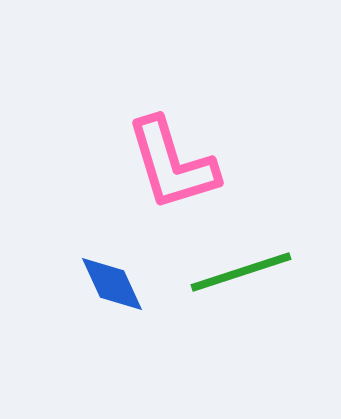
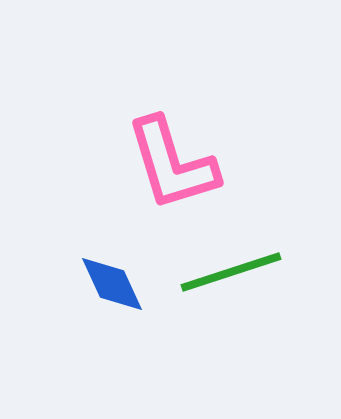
green line: moved 10 px left
